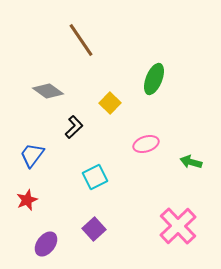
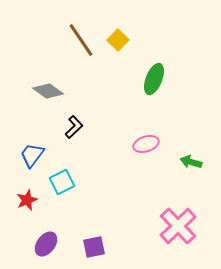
yellow square: moved 8 px right, 63 px up
cyan square: moved 33 px left, 5 px down
purple square: moved 18 px down; rotated 30 degrees clockwise
